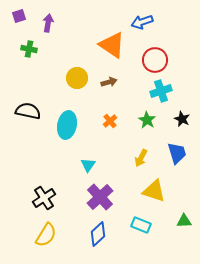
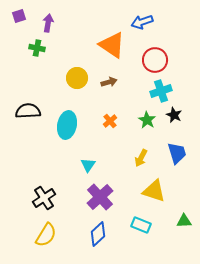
green cross: moved 8 px right, 1 px up
black semicircle: rotated 15 degrees counterclockwise
black star: moved 8 px left, 4 px up
